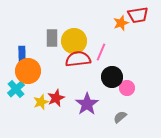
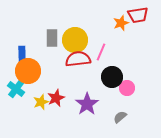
yellow circle: moved 1 px right, 1 px up
cyan cross: rotated 12 degrees counterclockwise
